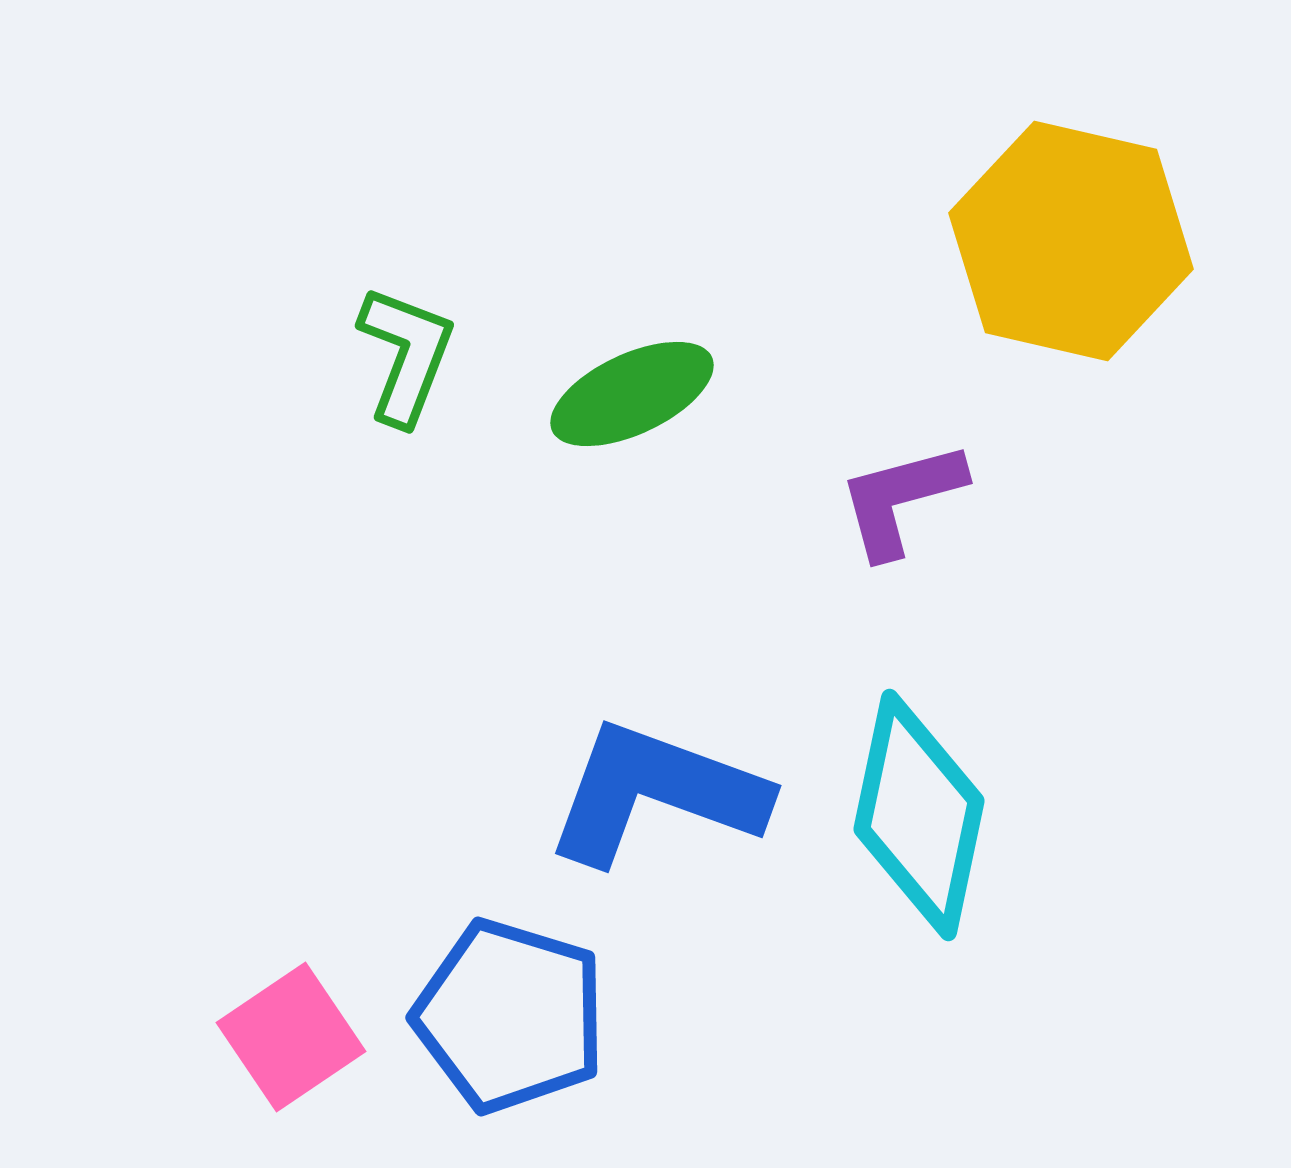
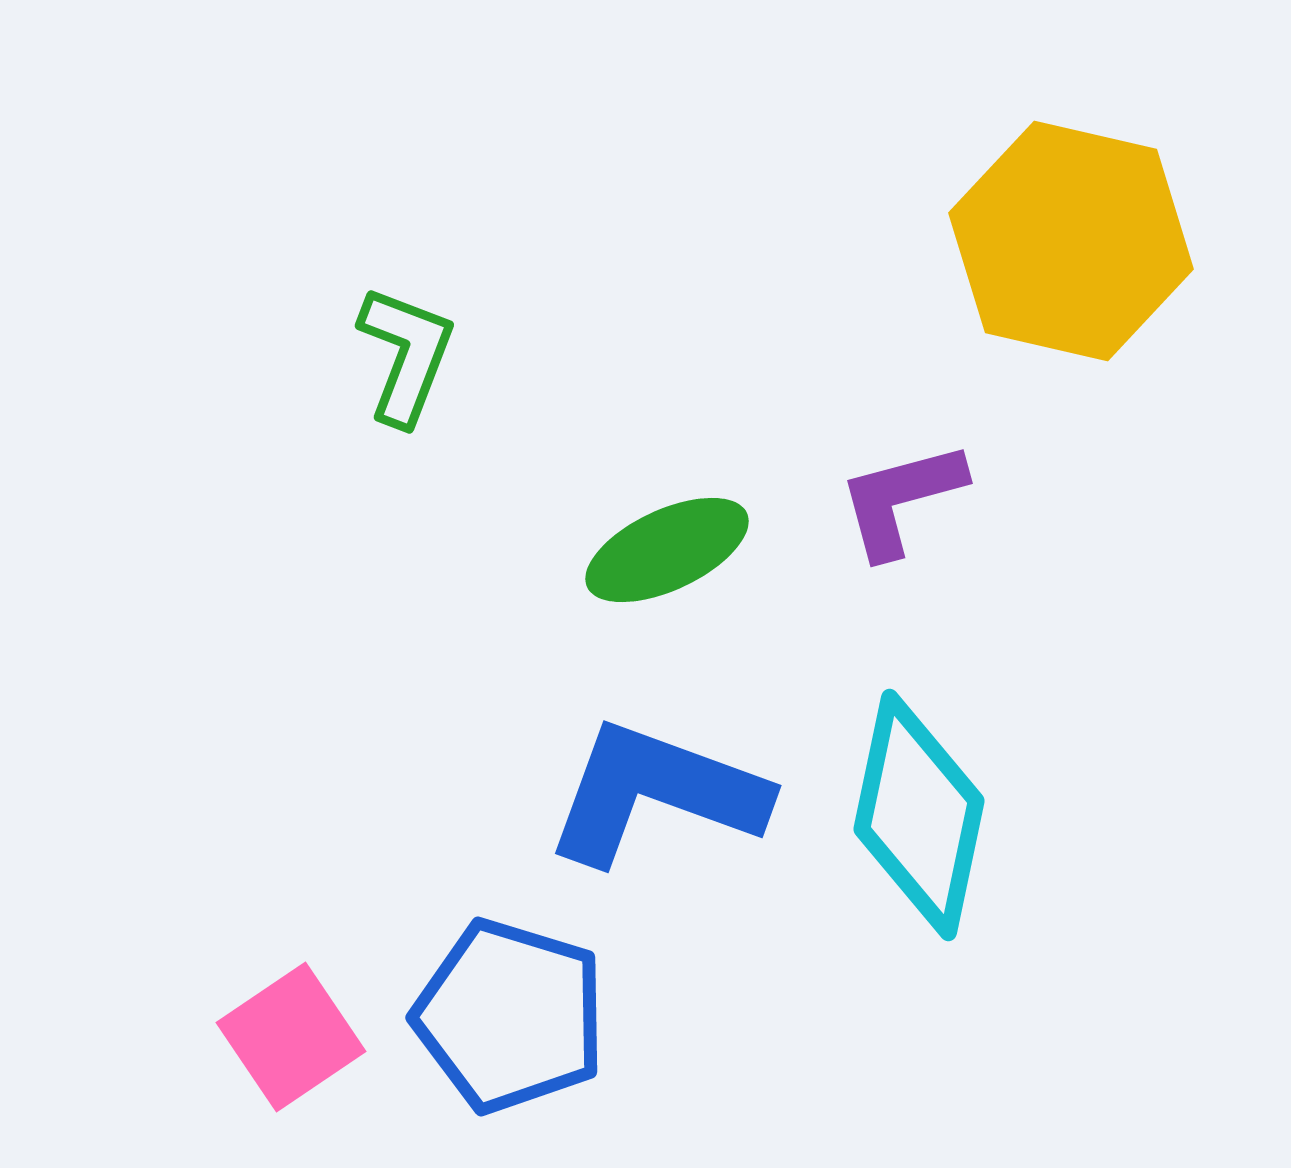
green ellipse: moved 35 px right, 156 px down
